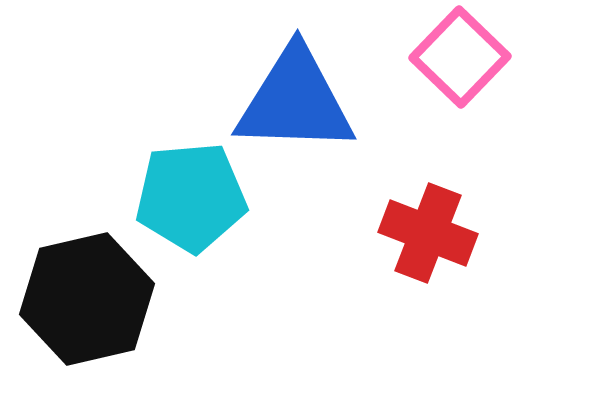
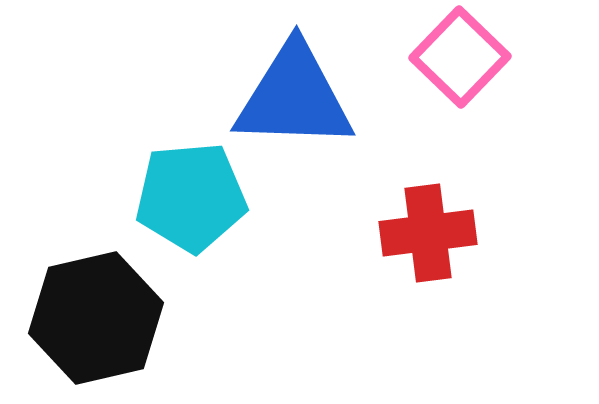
blue triangle: moved 1 px left, 4 px up
red cross: rotated 28 degrees counterclockwise
black hexagon: moved 9 px right, 19 px down
